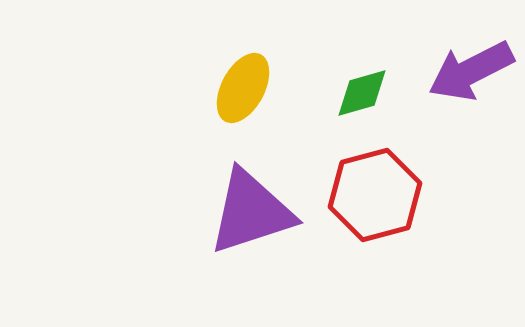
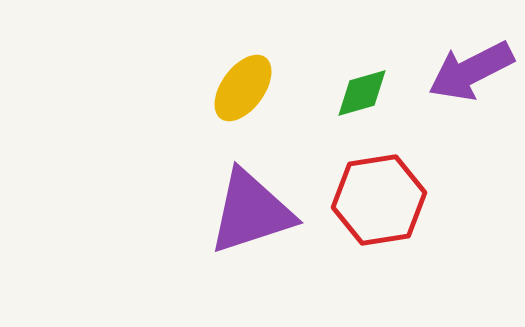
yellow ellipse: rotated 8 degrees clockwise
red hexagon: moved 4 px right, 5 px down; rotated 6 degrees clockwise
